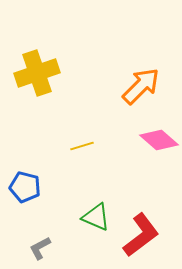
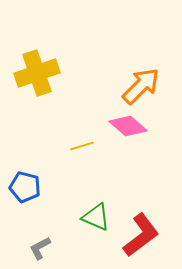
pink diamond: moved 31 px left, 14 px up
